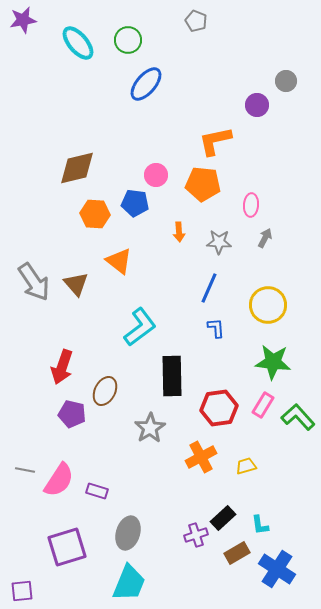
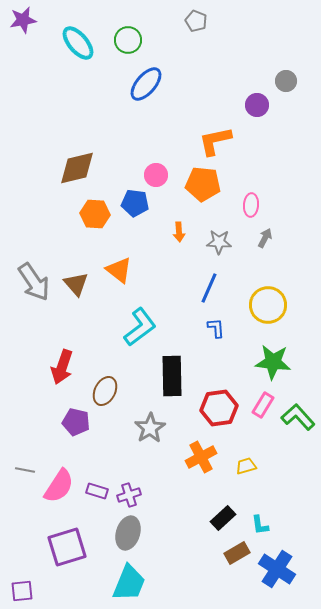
orange triangle at (119, 261): moved 9 px down
purple pentagon at (72, 414): moved 4 px right, 8 px down
pink semicircle at (59, 480): moved 6 px down
purple cross at (196, 535): moved 67 px left, 40 px up
